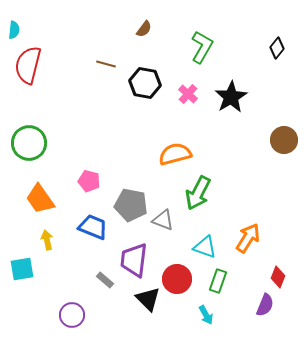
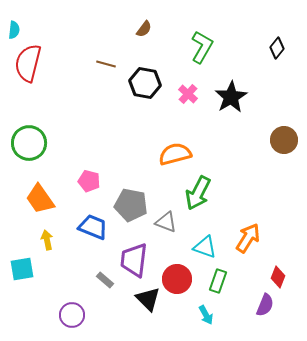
red semicircle: moved 2 px up
gray triangle: moved 3 px right, 2 px down
